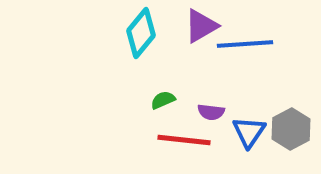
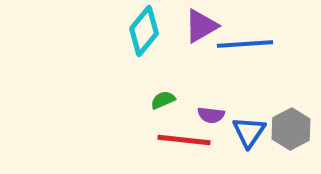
cyan diamond: moved 3 px right, 2 px up
purple semicircle: moved 3 px down
